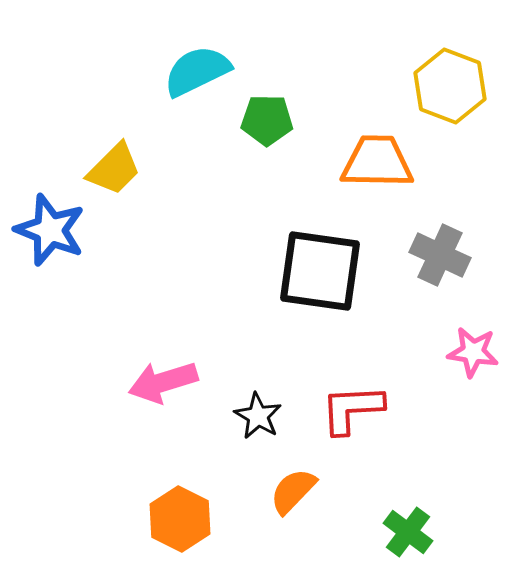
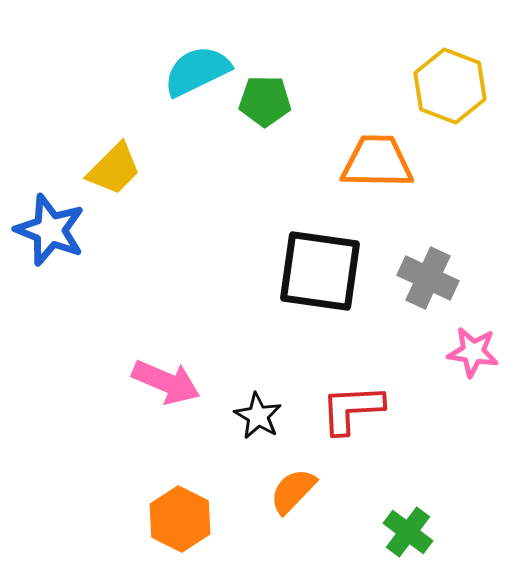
green pentagon: moved 2 px left, 19 px up
gray cross: moved 12 px left, 23 px down
pink arrow: moved 3 px right; rotated 140 degrees counterclockwise
